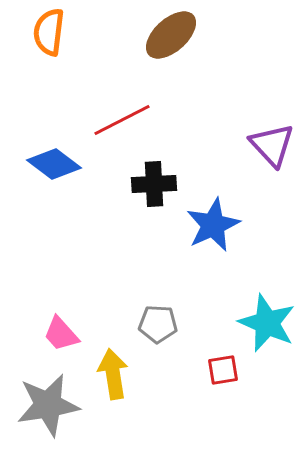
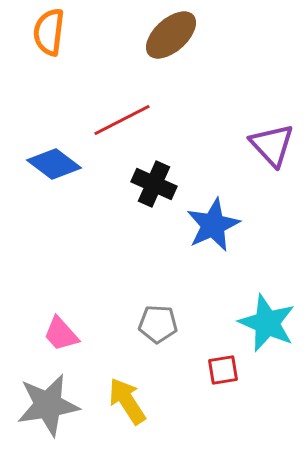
black cross: rotated 27 degrees clockwise
yellow arrow: moved 14 px right, 27 px down; rotated 24 degrees counterclockwise
